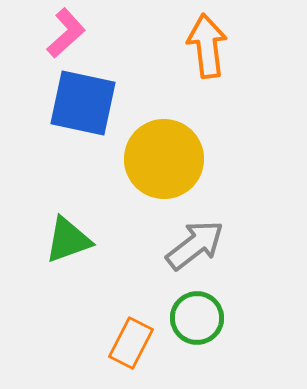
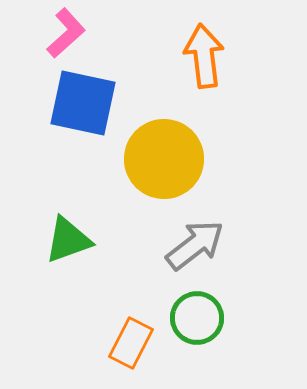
orange arrow: moved 3 px left, 10 px down
